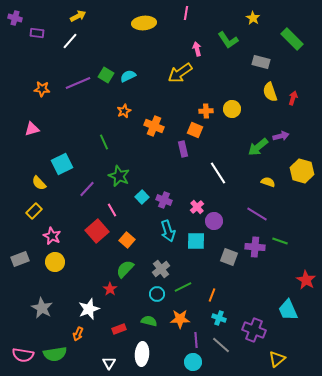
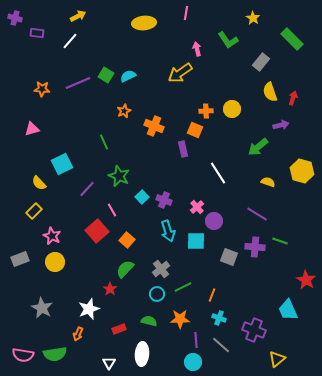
gray rectangle at (261, 62): rotated 66 degrees counterclockwise
purple arrow at (281, 136): moved 11 px up
